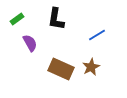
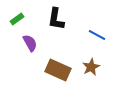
blue line: rotated 60 degrees clockwise
brown rectangle: moved 3 px left, 1 px down
